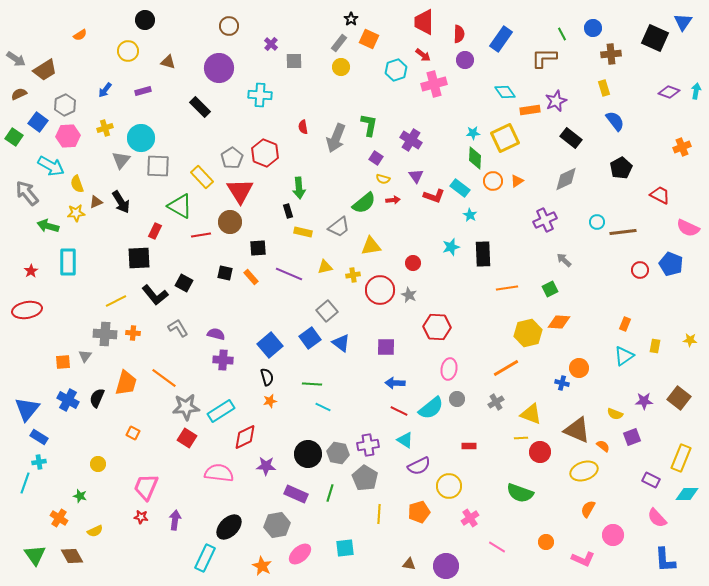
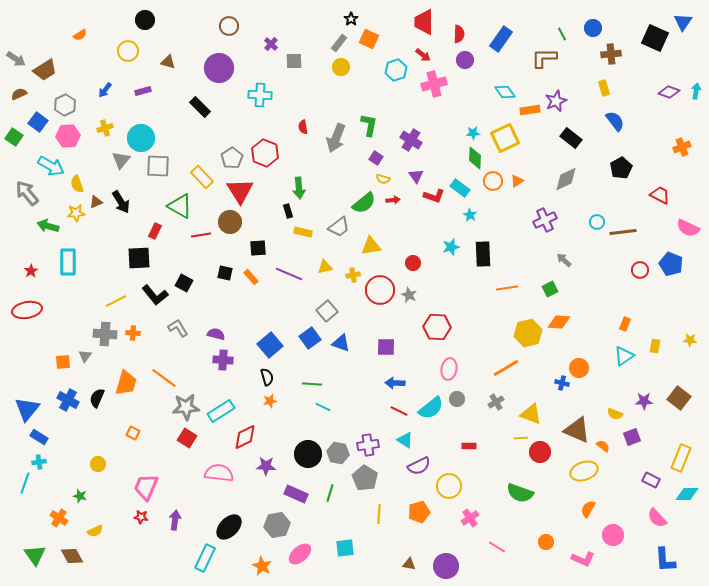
blue triangle at (341, 343): rotated 18 degrees counterclockwise
